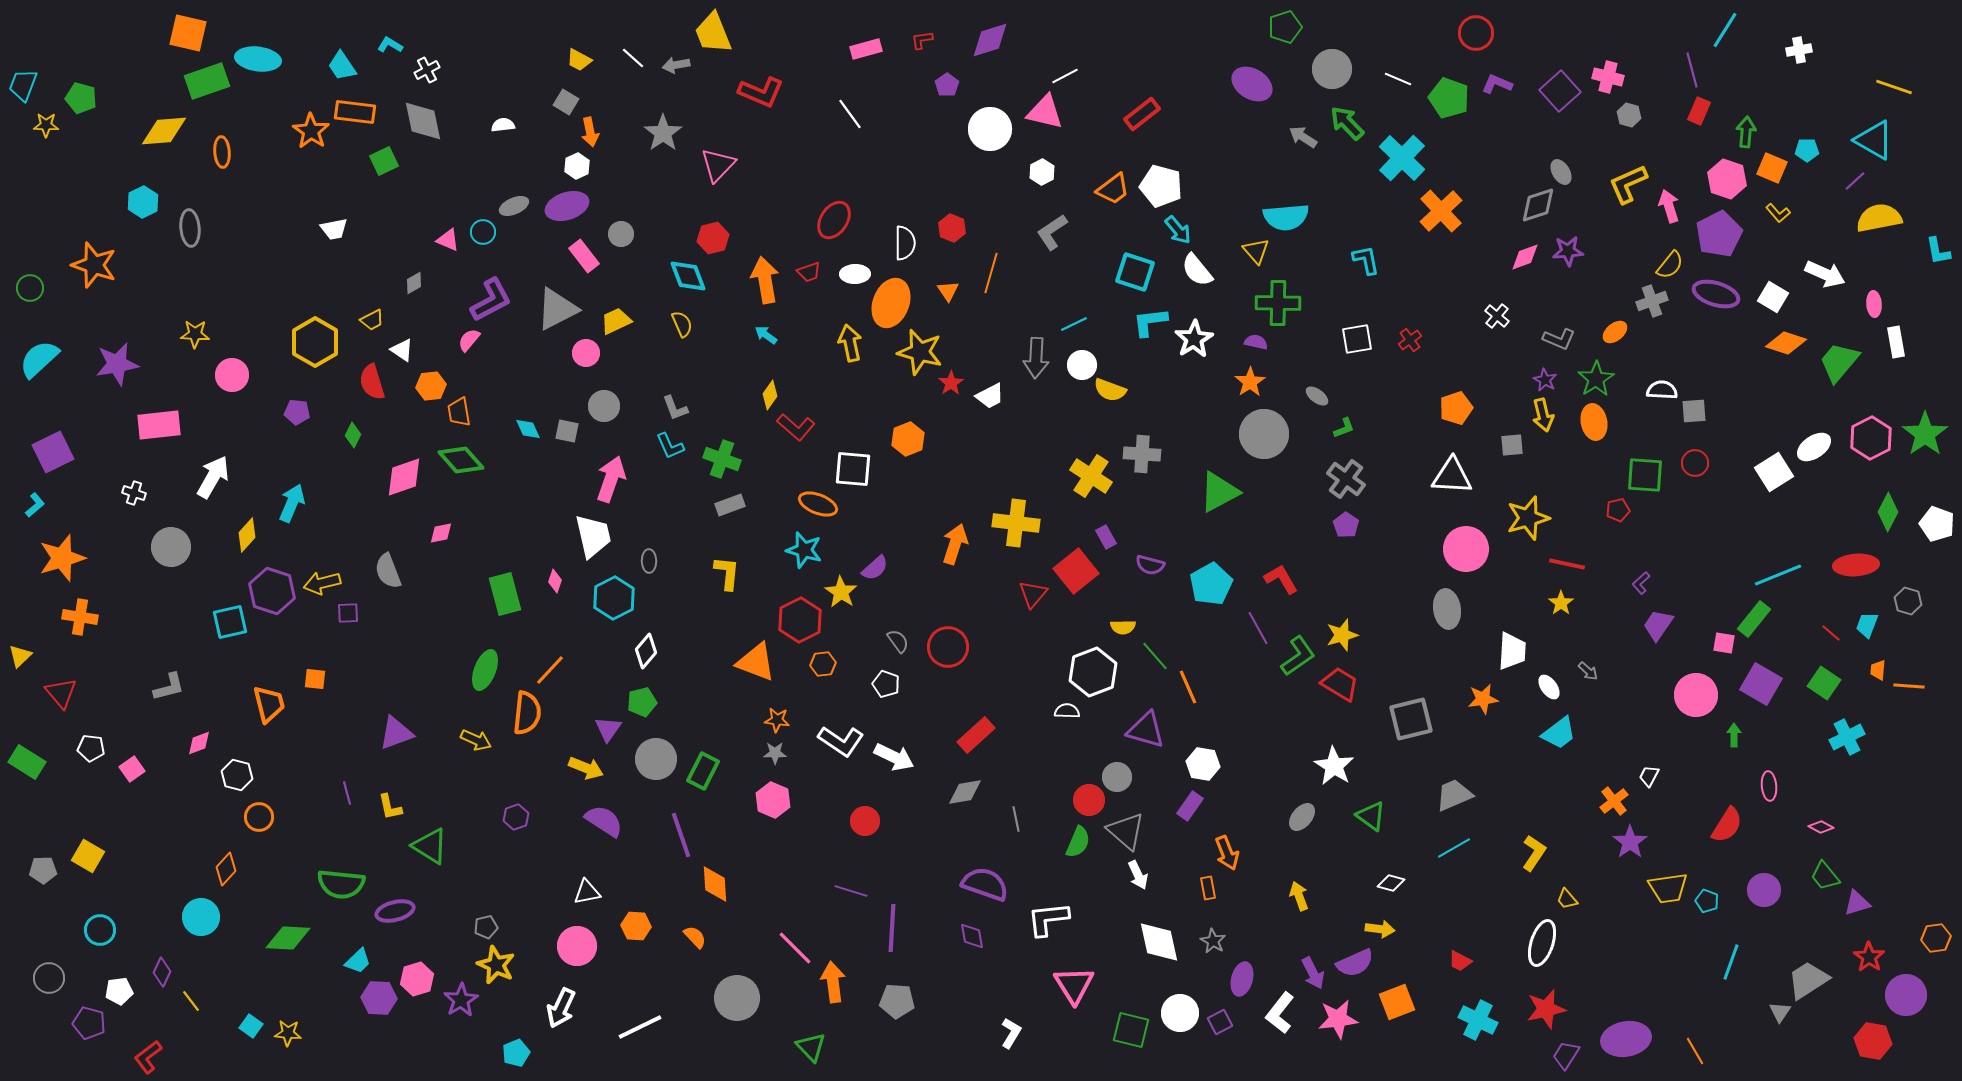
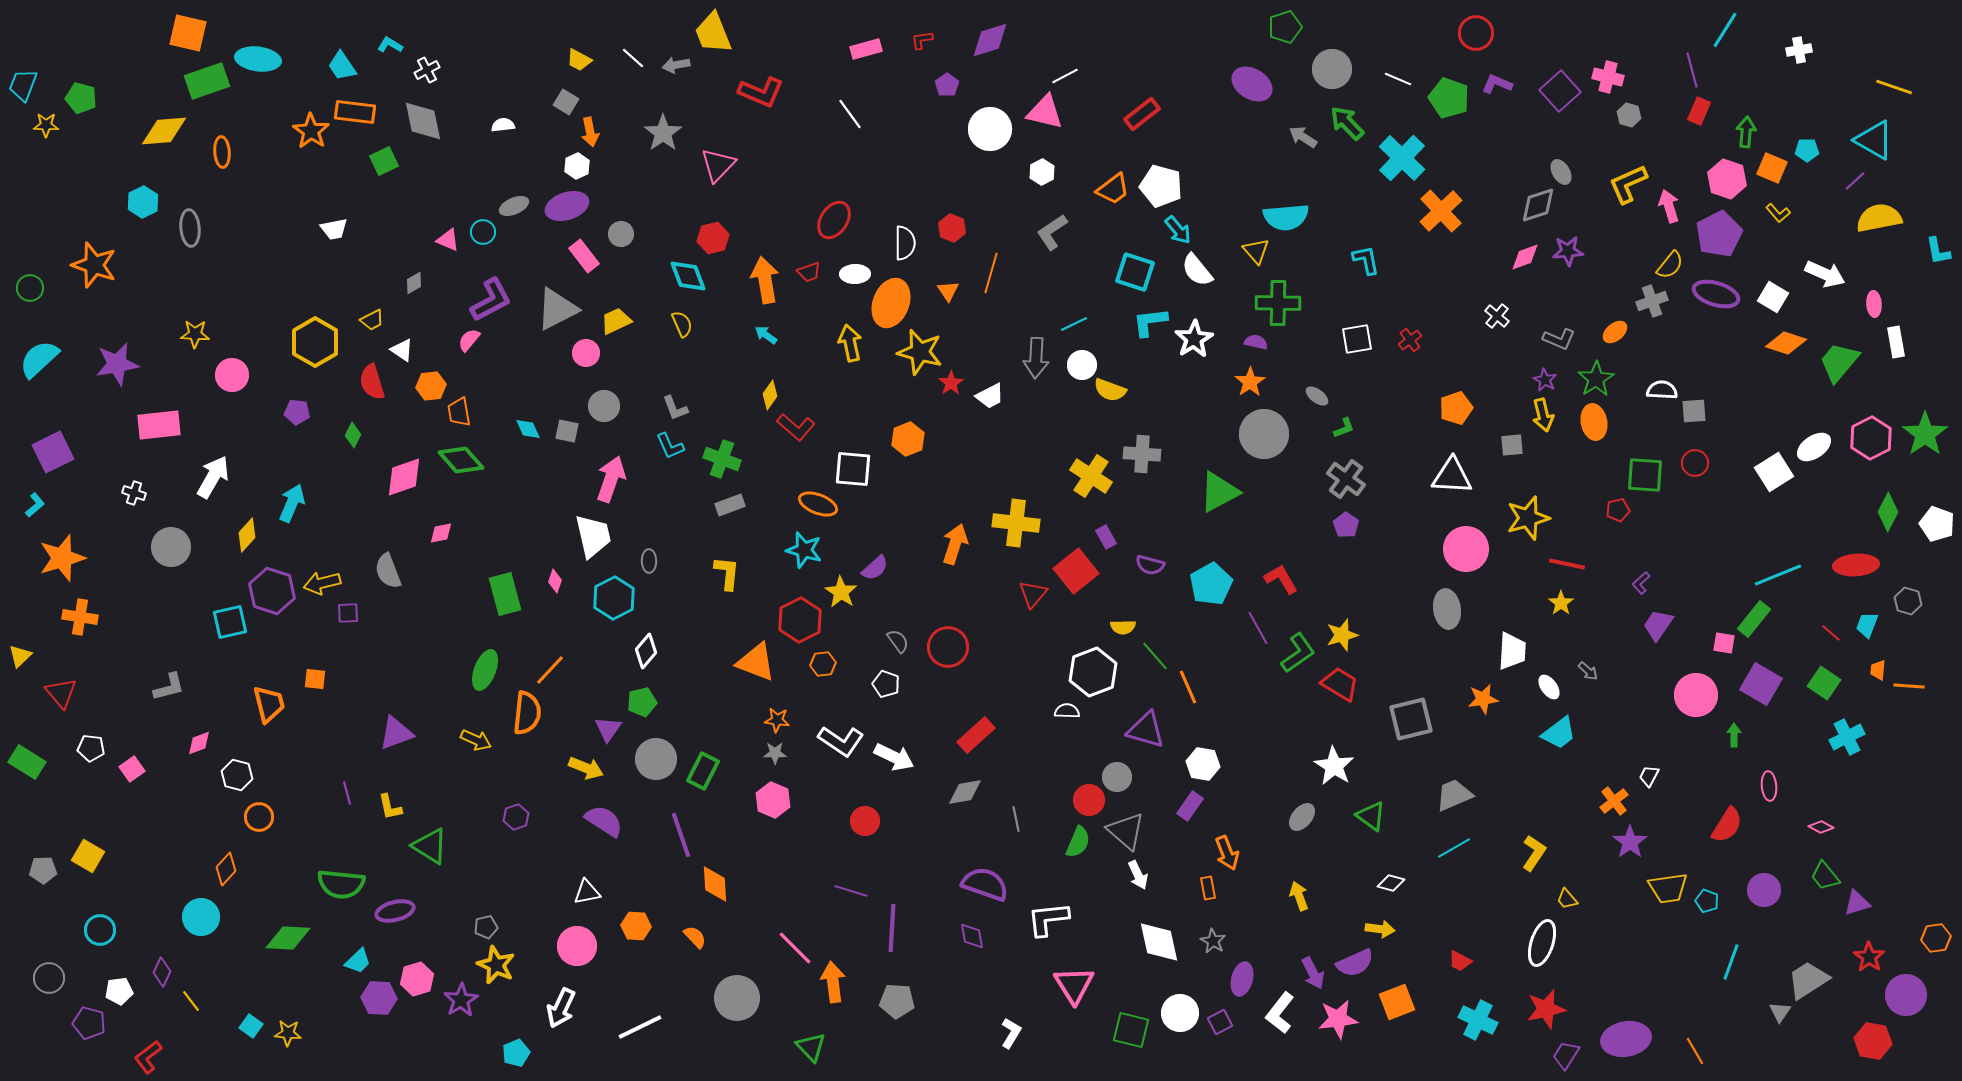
green L-shape at (1298, 656): moved 3 px up
